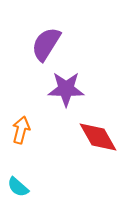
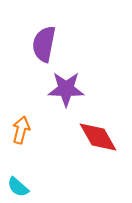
purple semicircle: moved 2 px left; rotated 21 degrees counterclockwise
